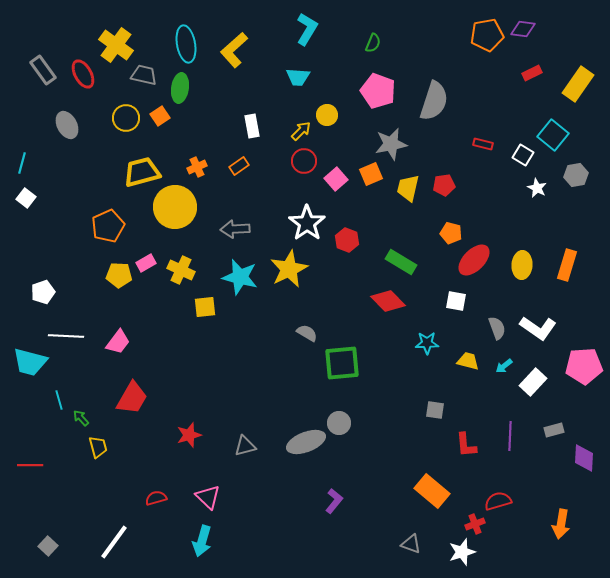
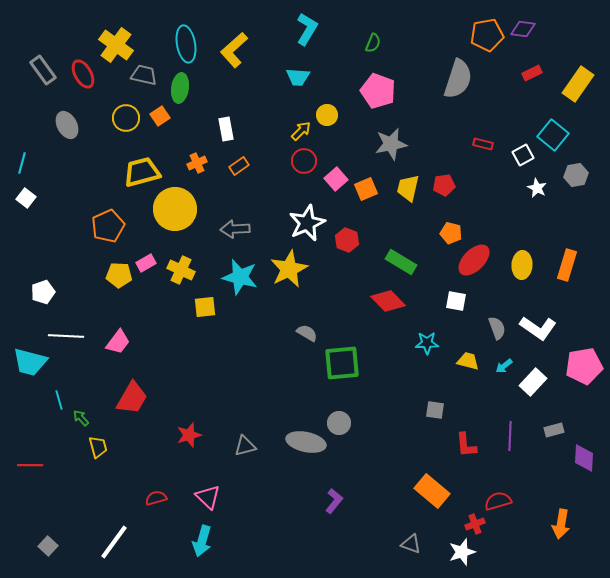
gray semicircle at (434, 101): moved 24 px right, 22 px up
white rectangle at (252, 126): moved 26 px left, 3 px down
white square at (523, 155): rotated 30 degrees clockwise
orange cross at (197, 167): moved 4 px up
orange square at (371, 174): moved 5 px left, 15 px down
yellow circle at (175, 207): moved 2 px down
white star at (307, 223): rotated 12 degrees clockwise
pink pentagon at (584, 366): rotated 6 degrees counterclockwise
gray ellipse at (306, 442): rotated 33 degrees clockwise
